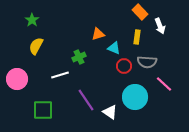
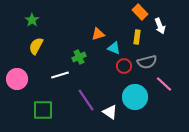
gray semicircle: rotated 18 degrees counterclockwise
